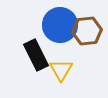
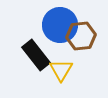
brown hexagon: moved 6 px left, 5 px down
black rectangle: rotated 12 degrees counterclockwise
